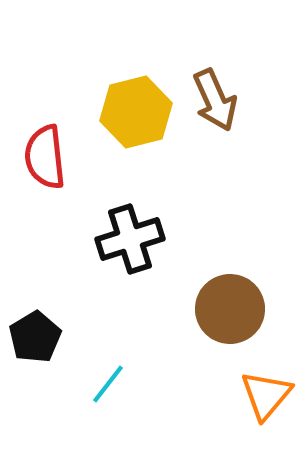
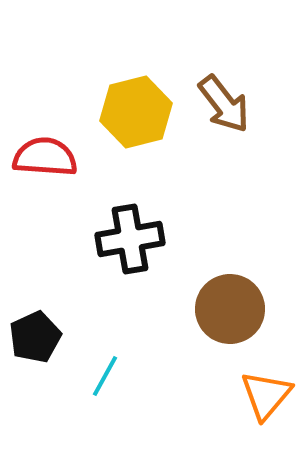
brown arrow: moved 9 px right, 4 px down; rotated 14 degrees counterclockwise
red semicircle: rotated 100 degrees clockwise
black cross: rotated 8 degrees clockwise
black pentagon: rotated 6 degrees clockwise
cyan line: moved 3 px left, 8 px up; rotated 9 degrees counterclockwise
